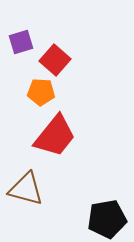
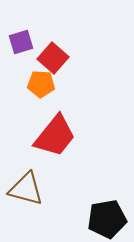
red square: moved 2 px left, 2 px up
orange pentagon: moved 8 px up
